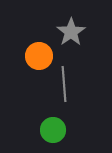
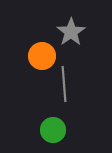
orange circle: moved 3 px right
